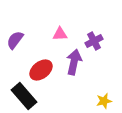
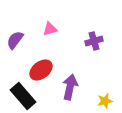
pink triangle: moved 10 px left, 5 px up; rotated 14 degrees counterclockwise
purple cross: rotated 12 degrees clockwise
purple arrow: moved 4 px left, 25 px down
black rectangle: moved 1 px left
yellow star: moved 1 px right
